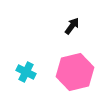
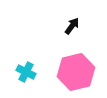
pink hexagon: moved 1 px right
